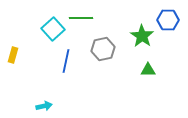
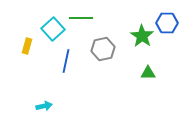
blue hexagon: moved 1 px left, 3 px down
yellow rectangle: moved 14 px right, 9 px up
green triangle: moved 3 px down
